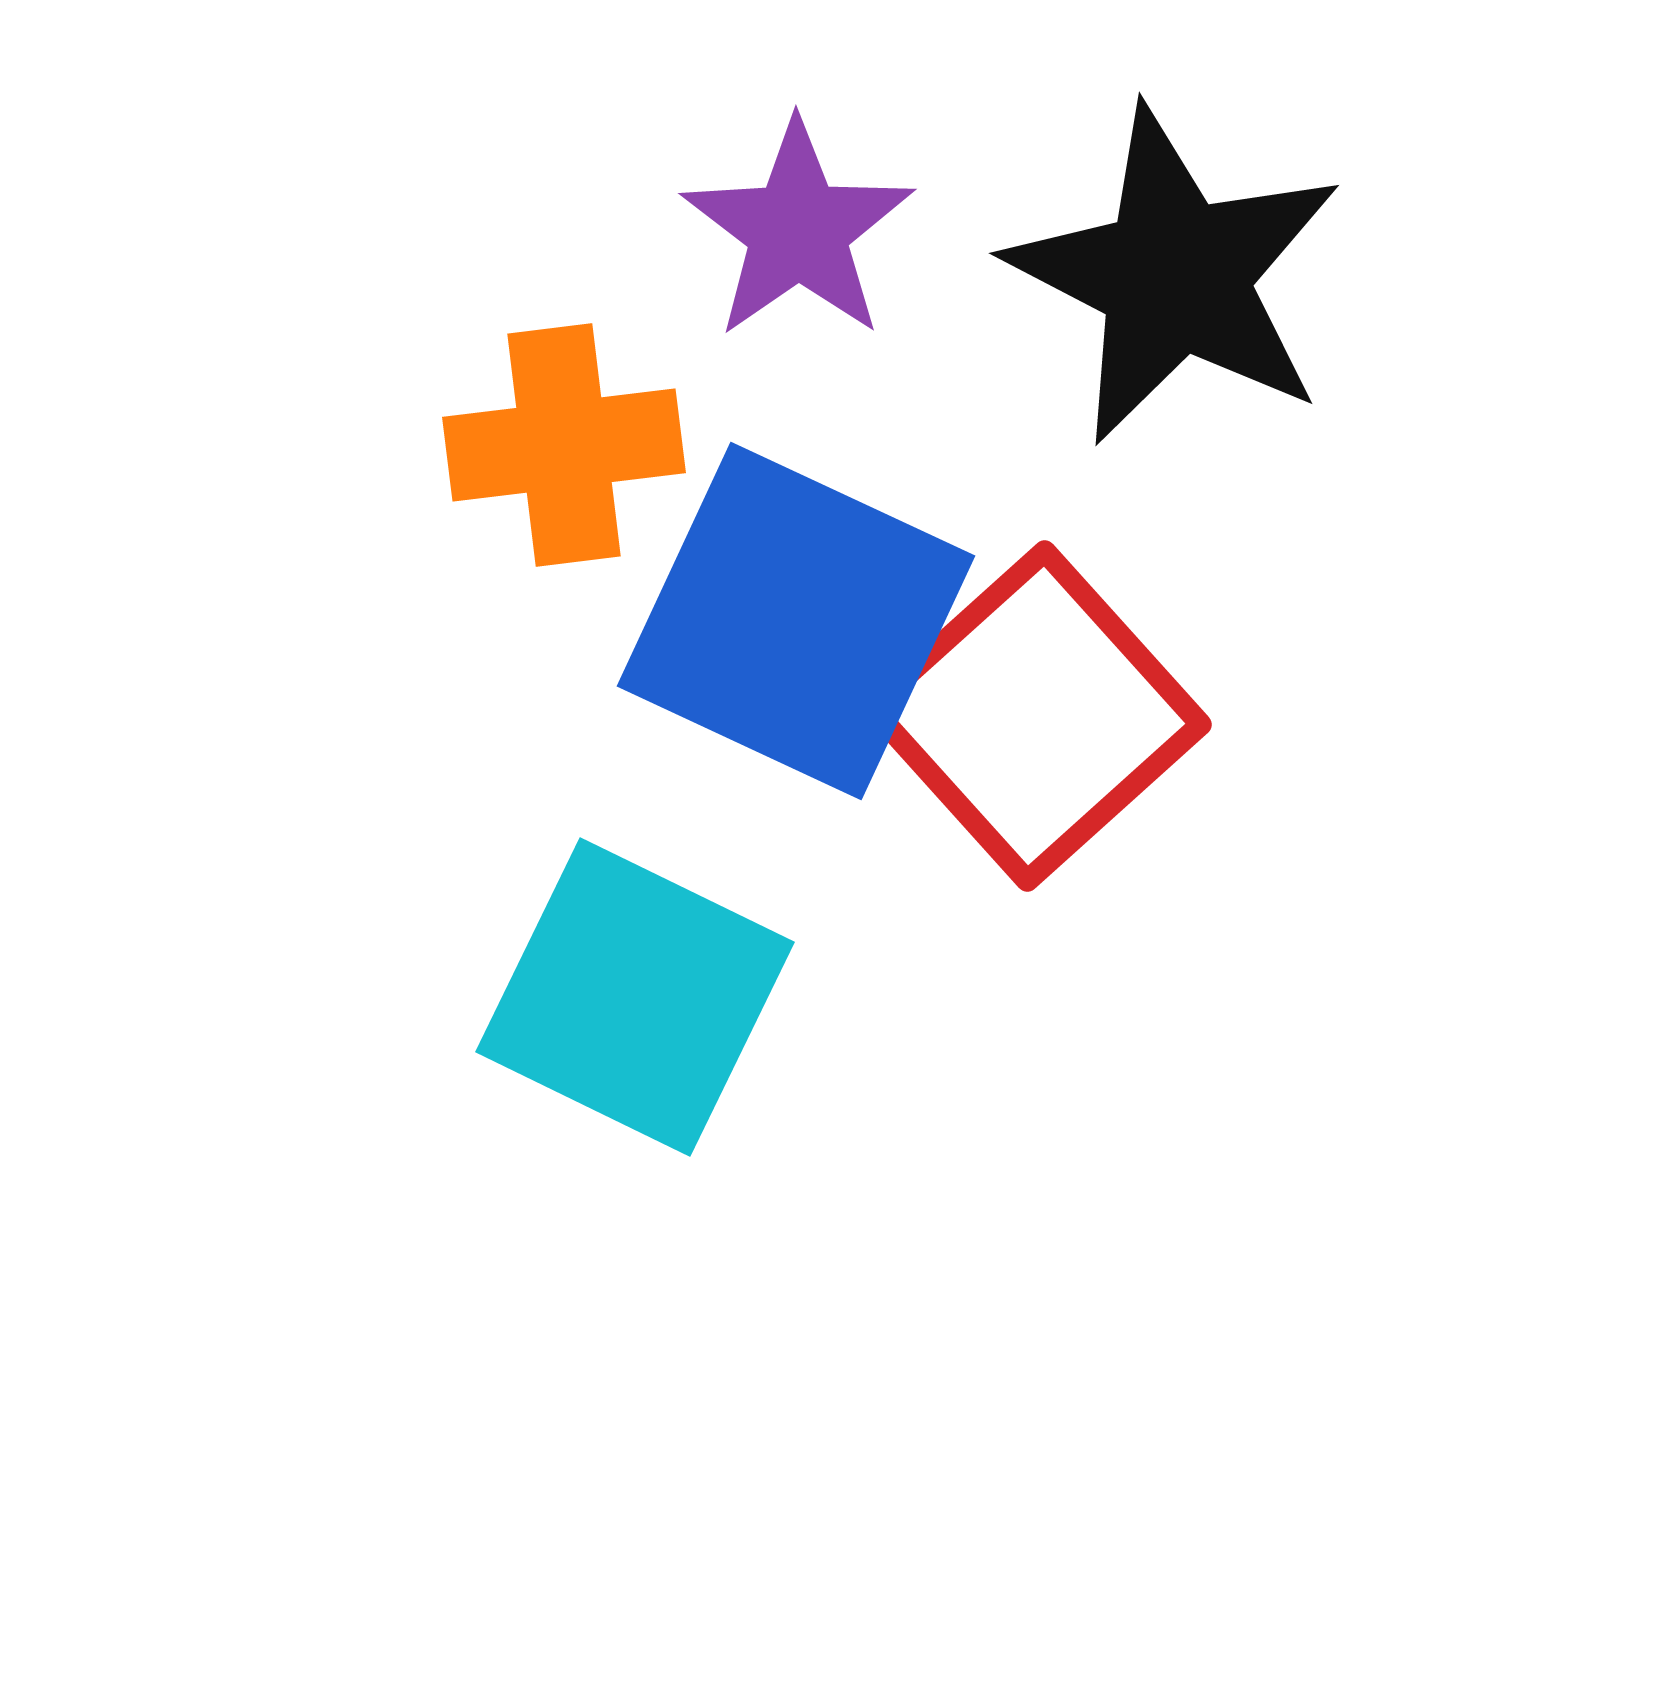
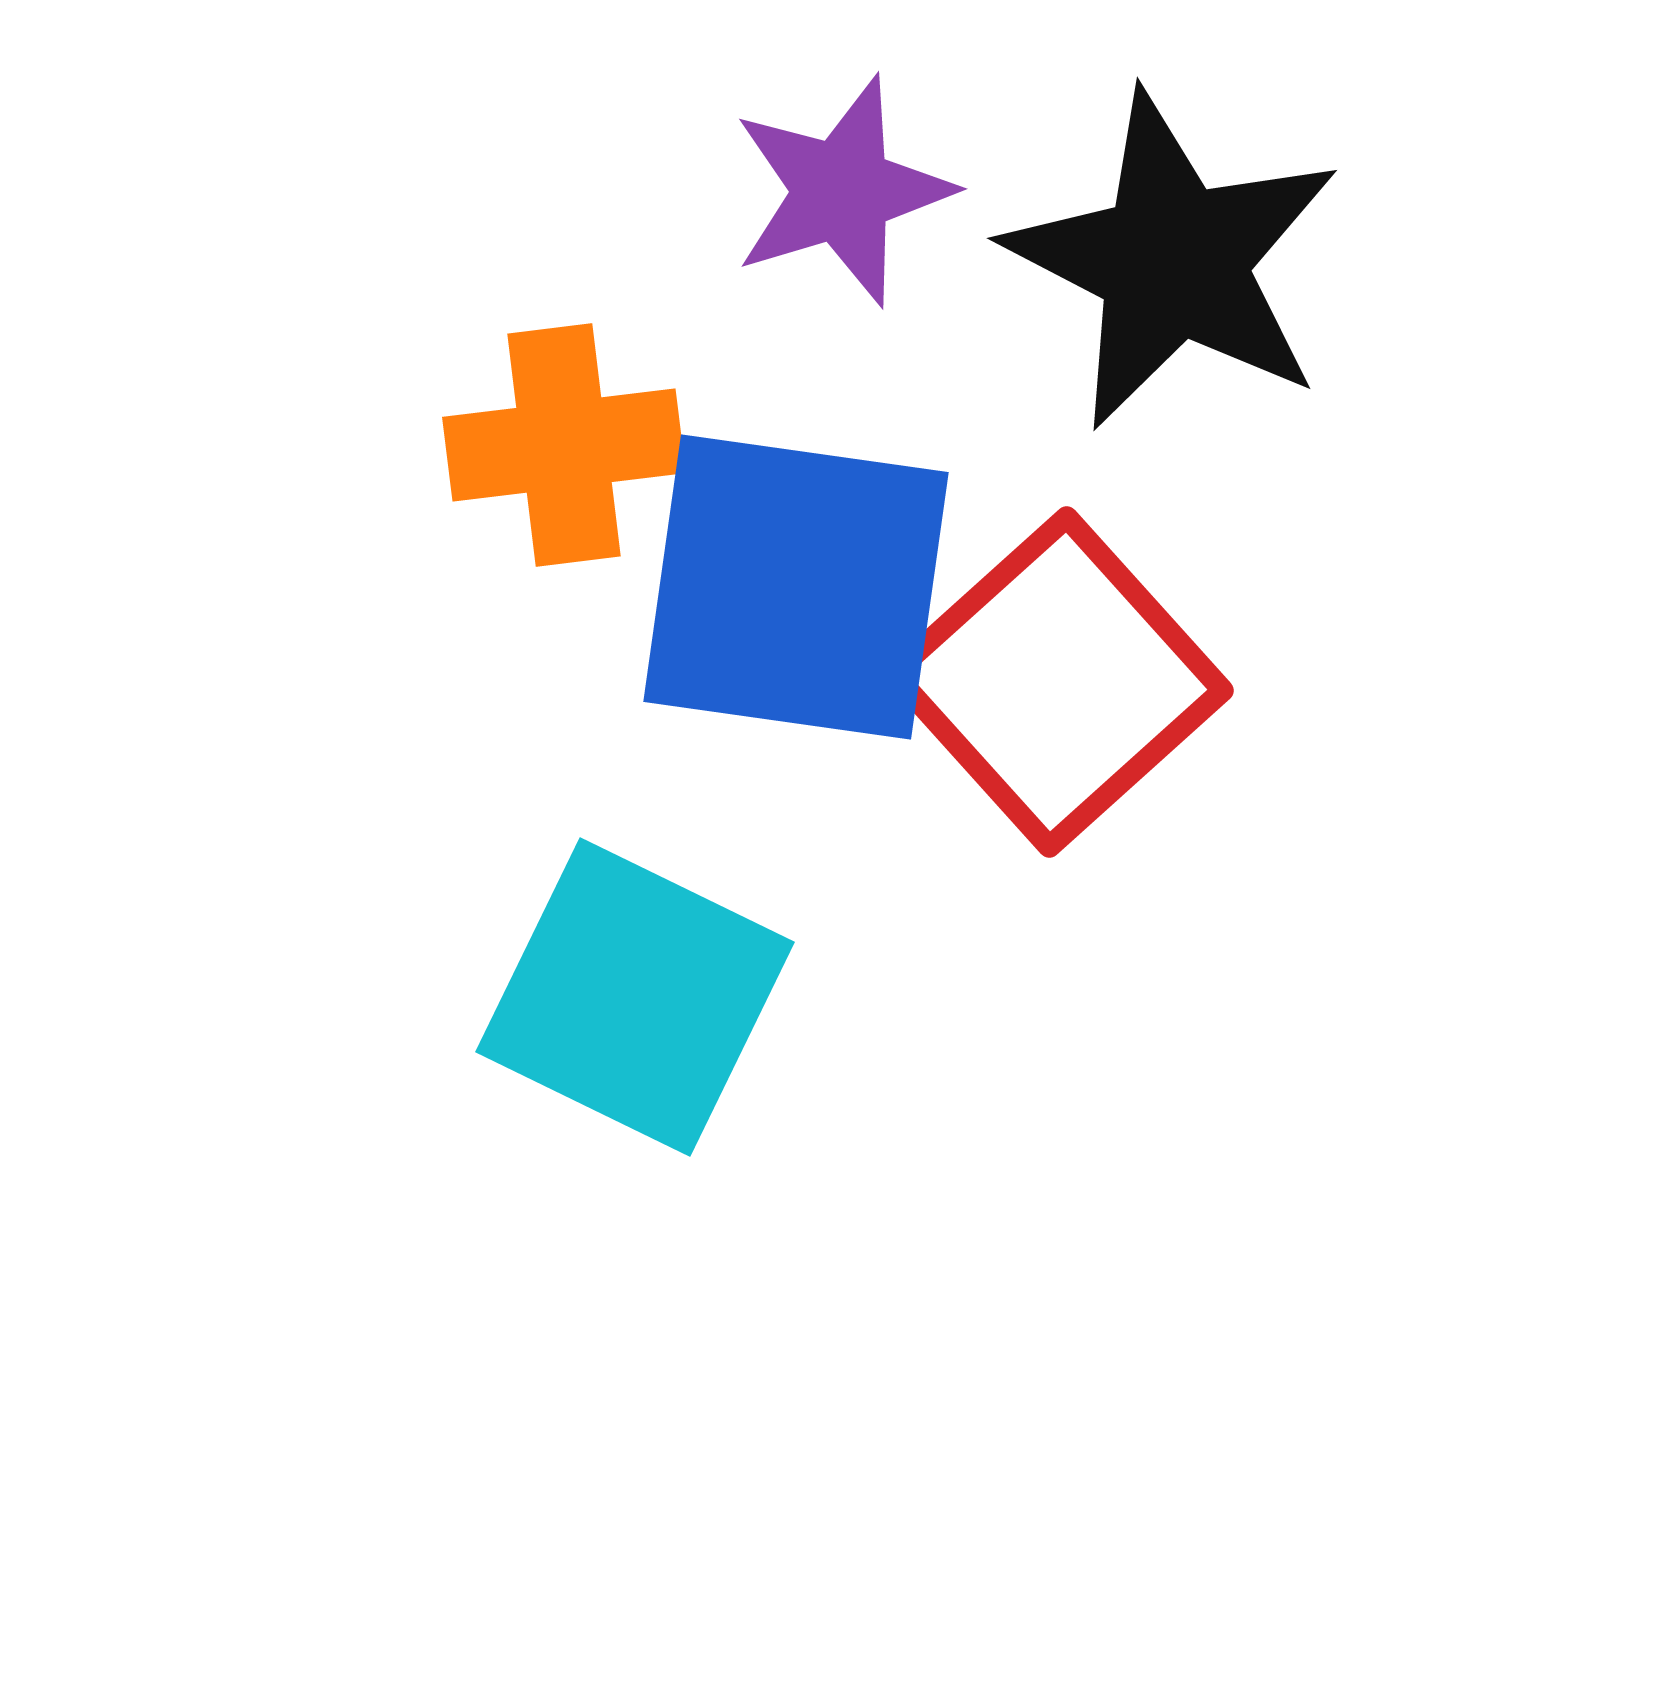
purple star: moved 44 px right, 39 px up; rotated 18 degrees clockwise
black star: moved 2 px left, 15 px up
blue square: moved 34 px up; rotated 17 degrees counterclockwise
red square: moved 22 px right, 34 px up
